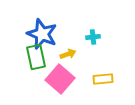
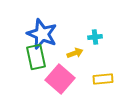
cyan cross: moved 2 px right
yellow arrow: moved 7 px right, 1 px up
